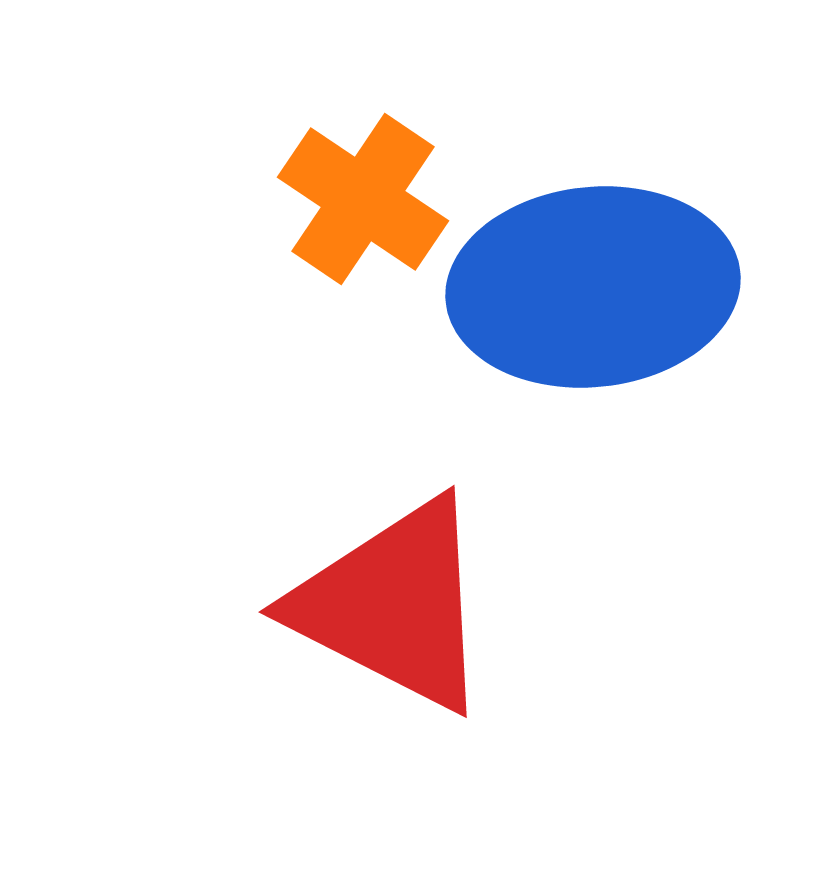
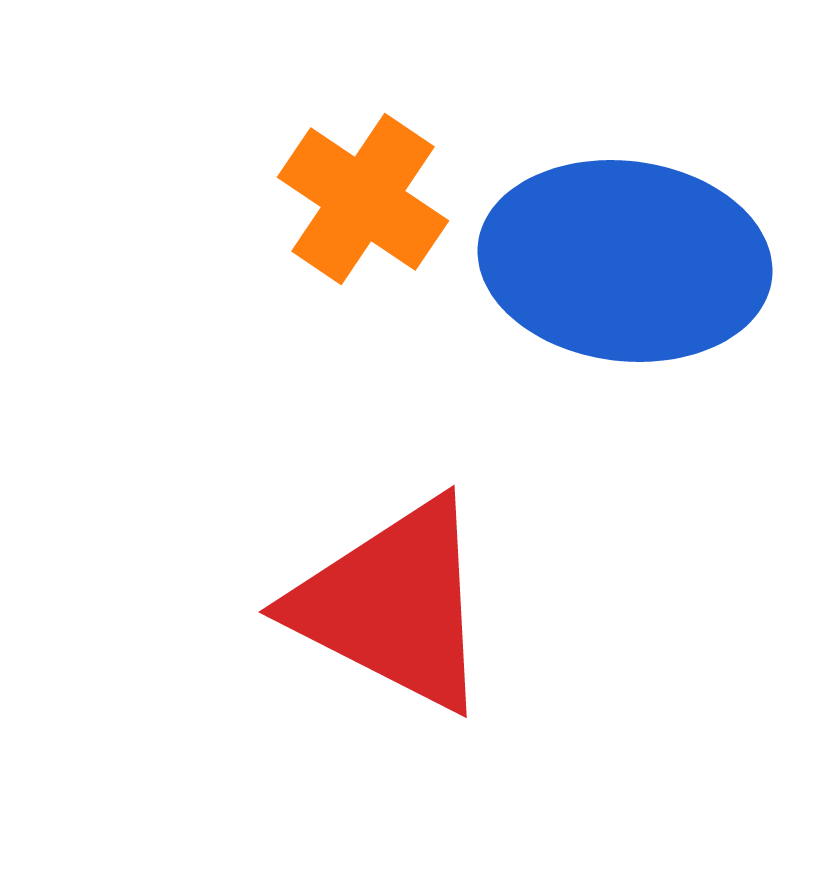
blue ellipse: moved 32 px right, 26 px up; rotated 13 degrees clockwise
